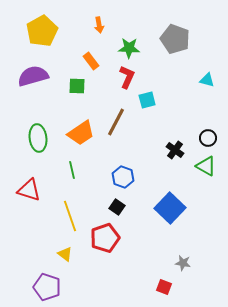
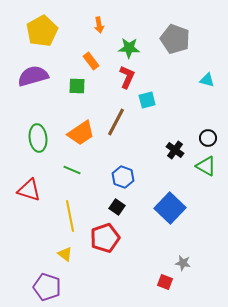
green line: rotated 54 degrees counterclockwise
yellow line: rotated 8 degrees clockwise
red square: moved 1 px right, 5 px up
